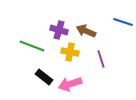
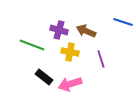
green line: moved 1 px up
